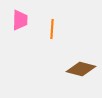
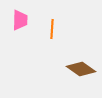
brown diamond: rotated 20 degrees clockwise
